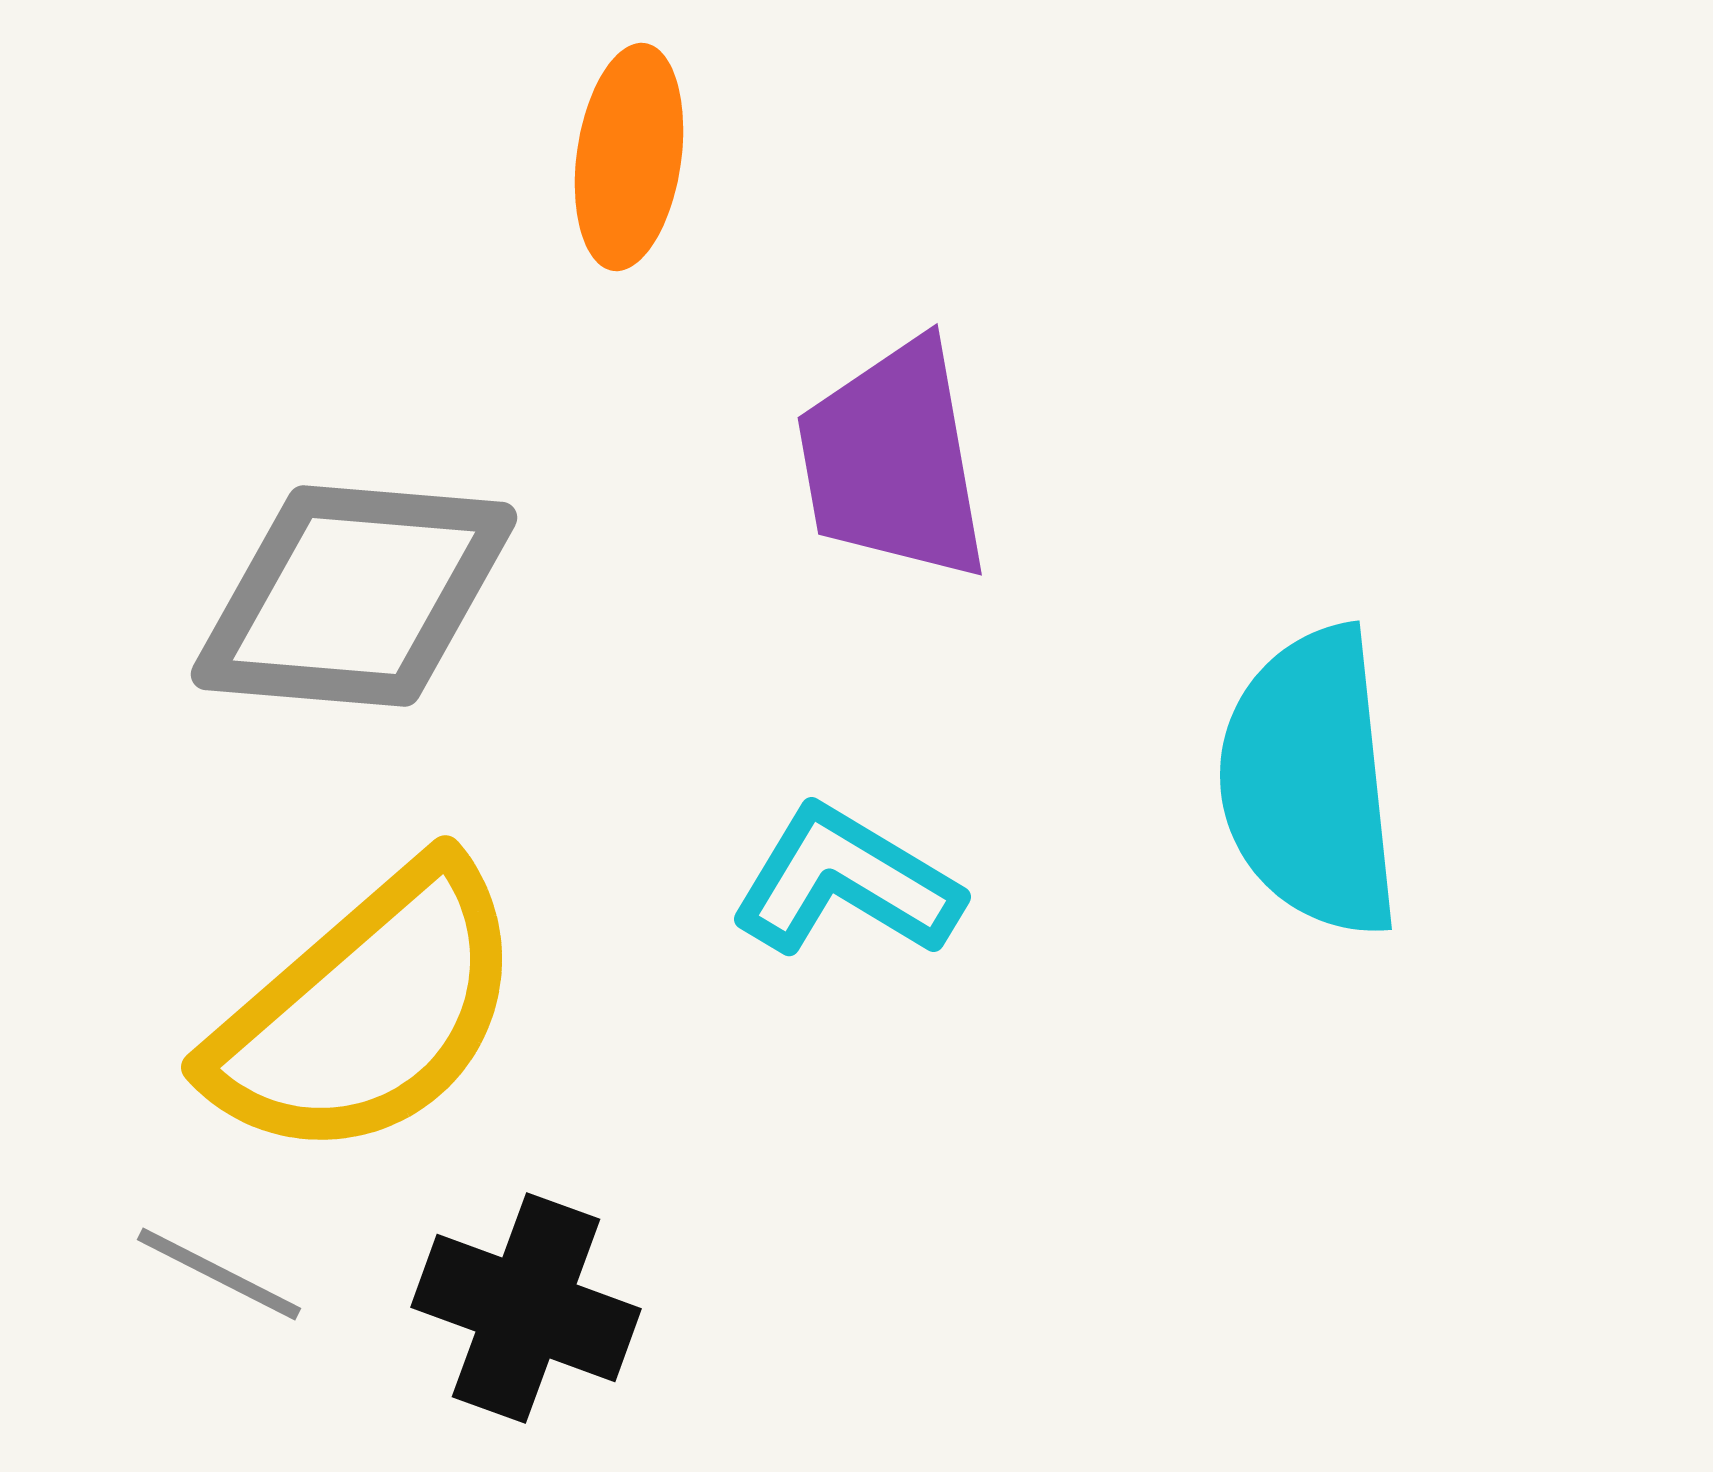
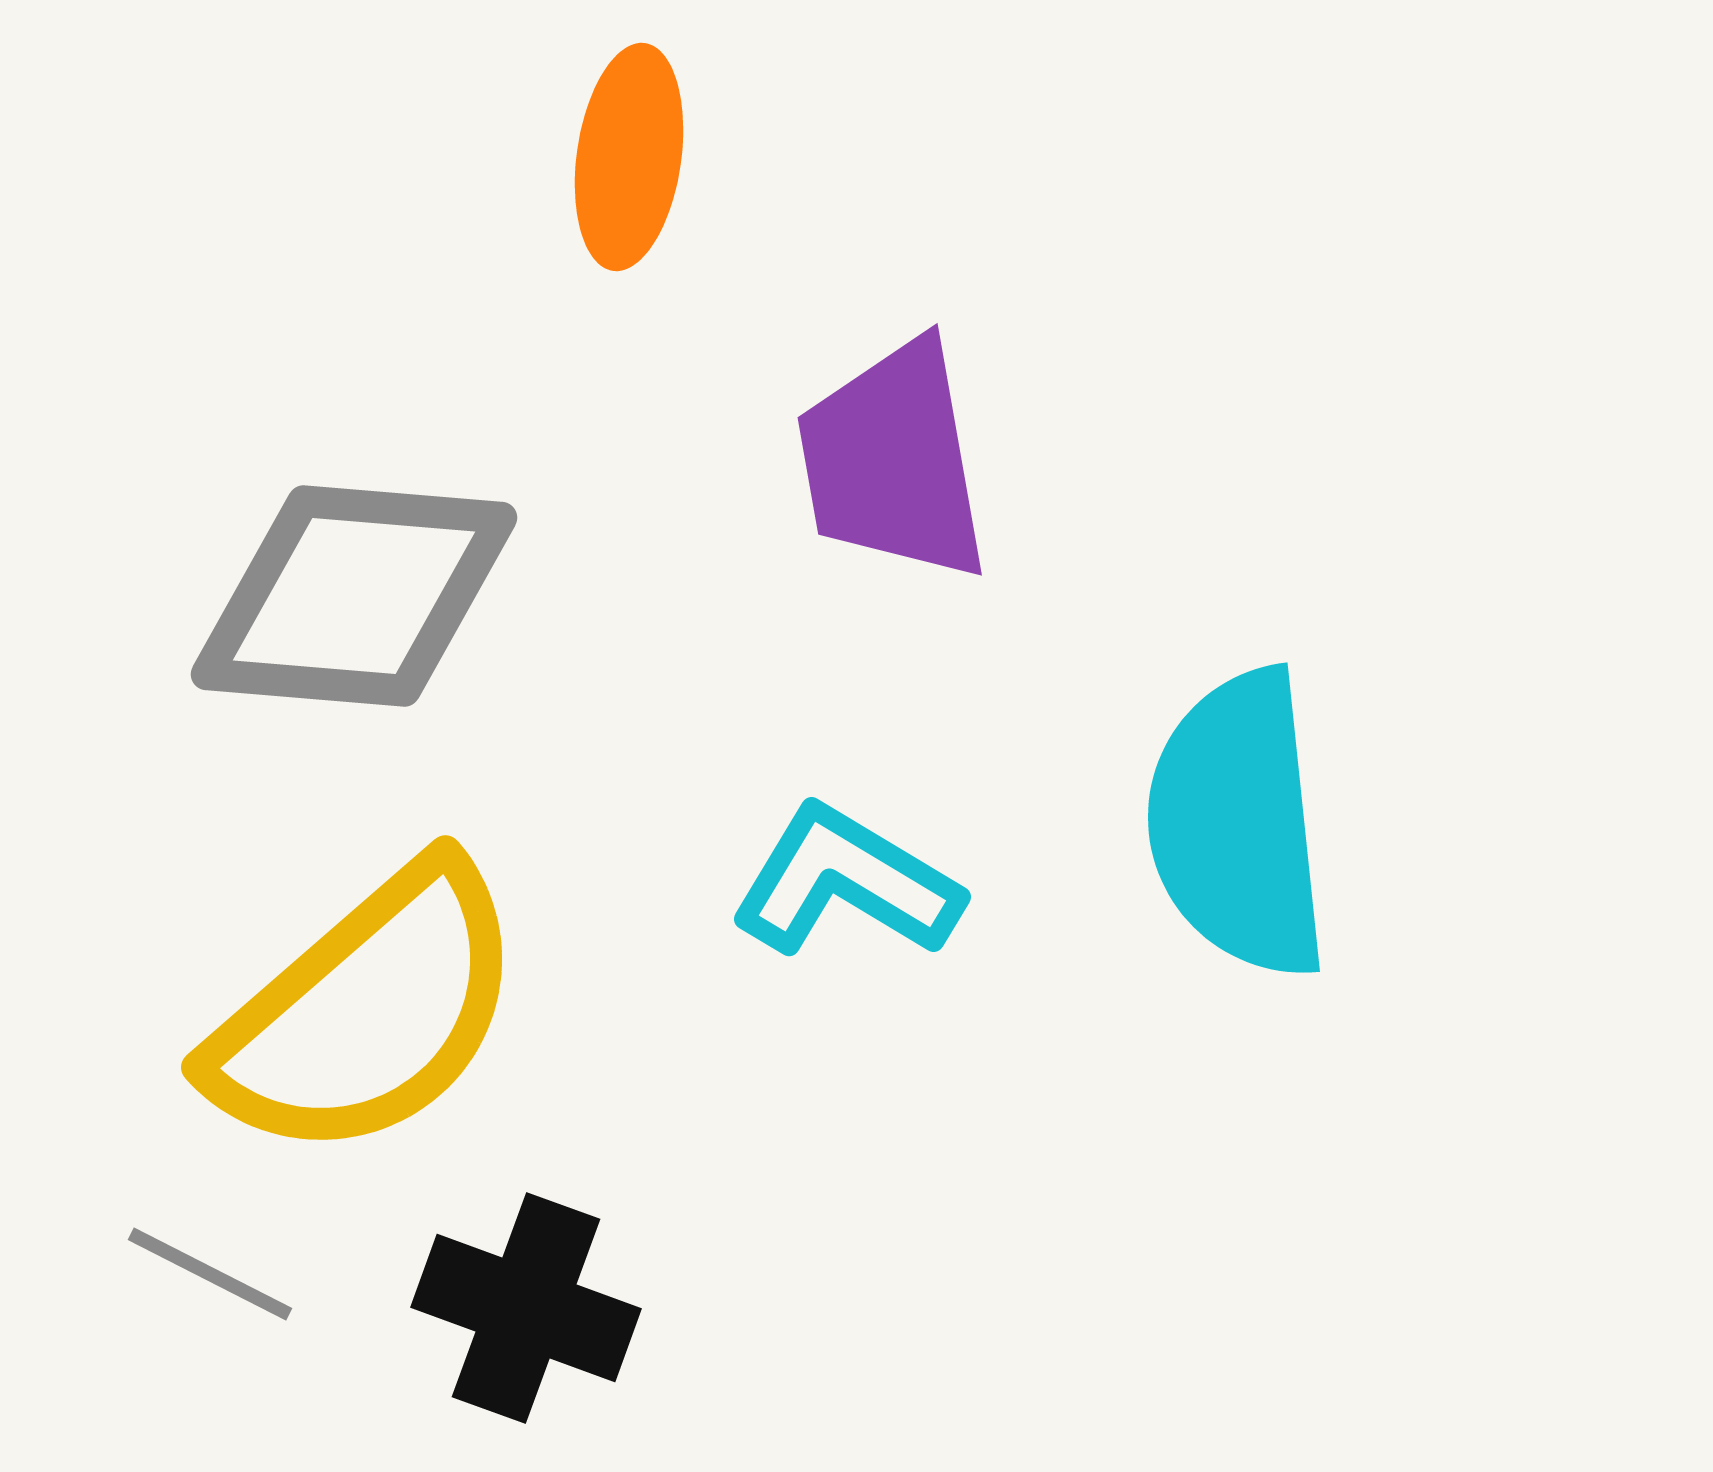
cyan semicircle: moved 72 px left, 42 px down
gray line: moved 9 px left
